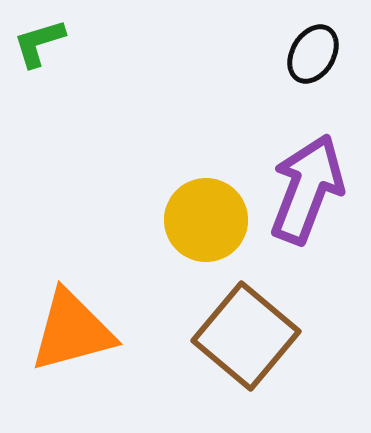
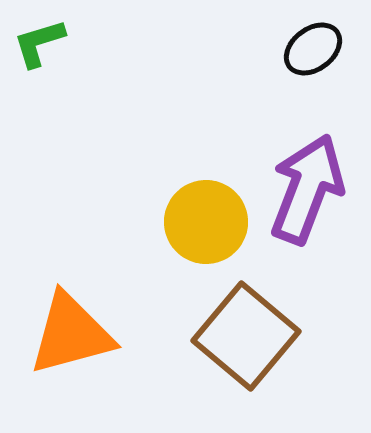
black ellipse: moved 5 px up; rotated 22 degrees clockwise
yellow circle: moved 2 px down
orange triangle: moved 1 px left, 3 px down
